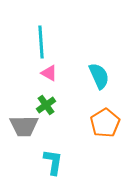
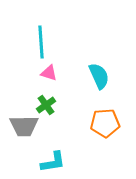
pink triangle: rotated 12 degrees counterclockwise
orange pentagon: rotated 28 degrees clockwise
cyan L-shape: rotated 72 degrees clockwise
